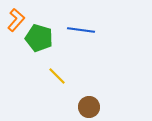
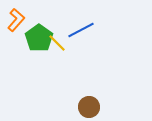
blue line: rotated 36 degrees counterclockwise
green pentagon: rotated 20 degrees clockwise
yellow line: moved 33 px up
